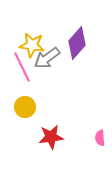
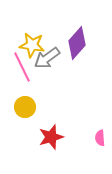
red star: rotated 10 degrees counterclockwise
